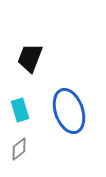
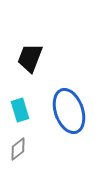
gray diamond: moved 1 px left
